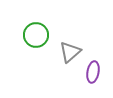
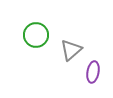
gray triangle: moved 1 px right, 2 px up
